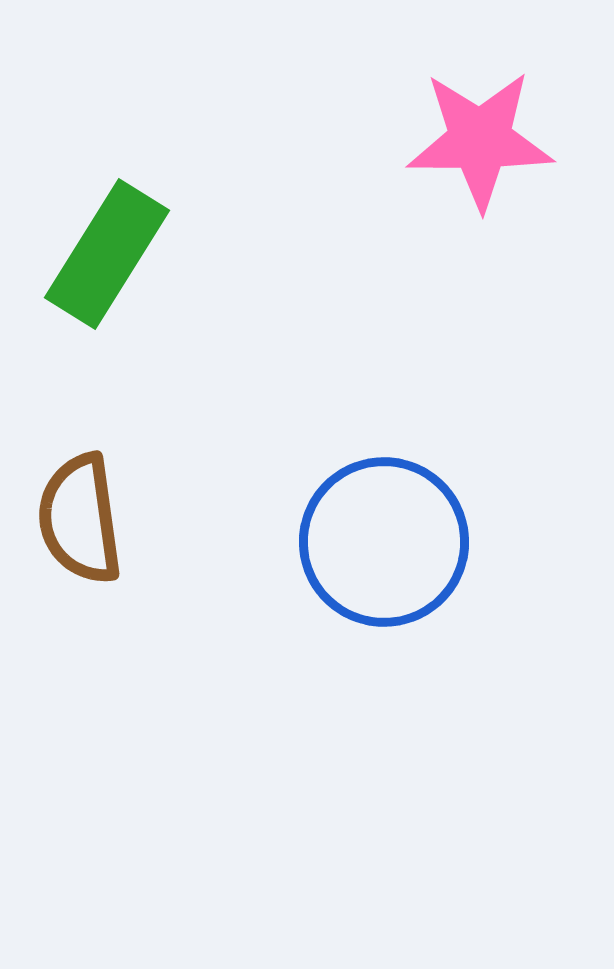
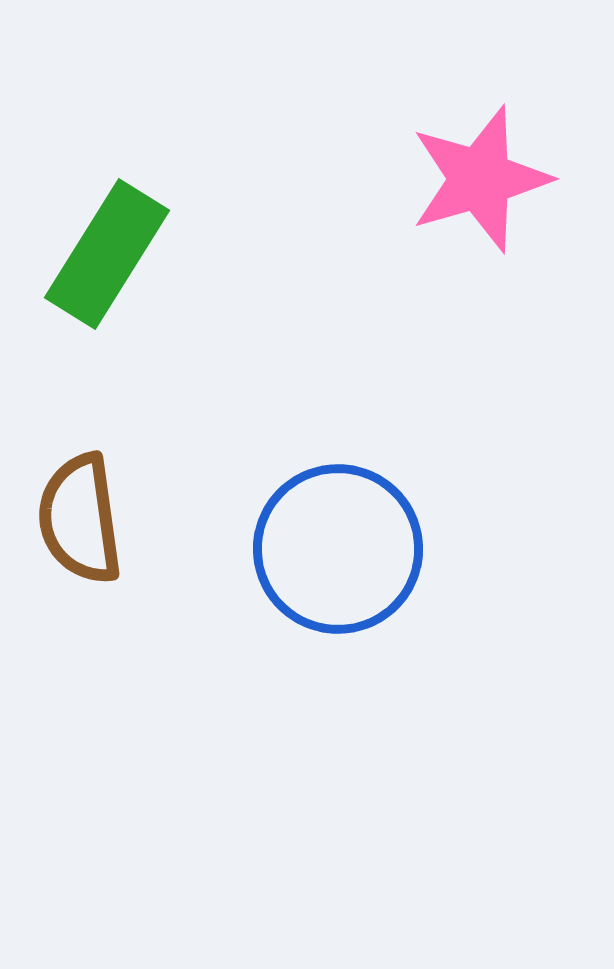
pink star: moved 39 px down; rotated 16 degrees counterclockwise
blue circle: moved 46 px left, 7 px down
